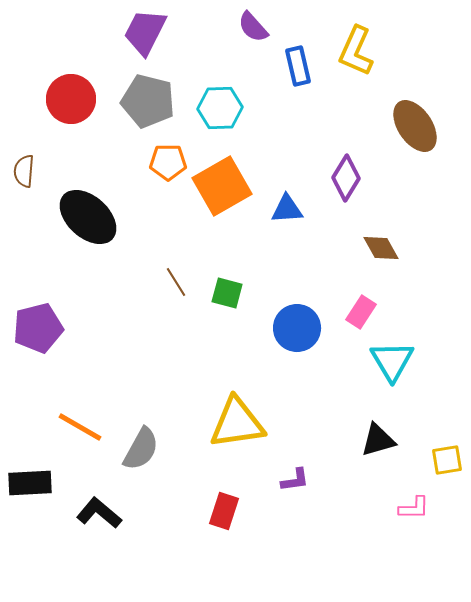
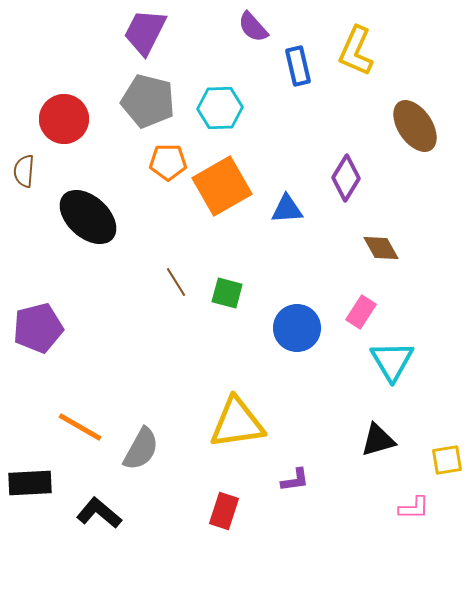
red circle: moved 7 px left, 20 px down
